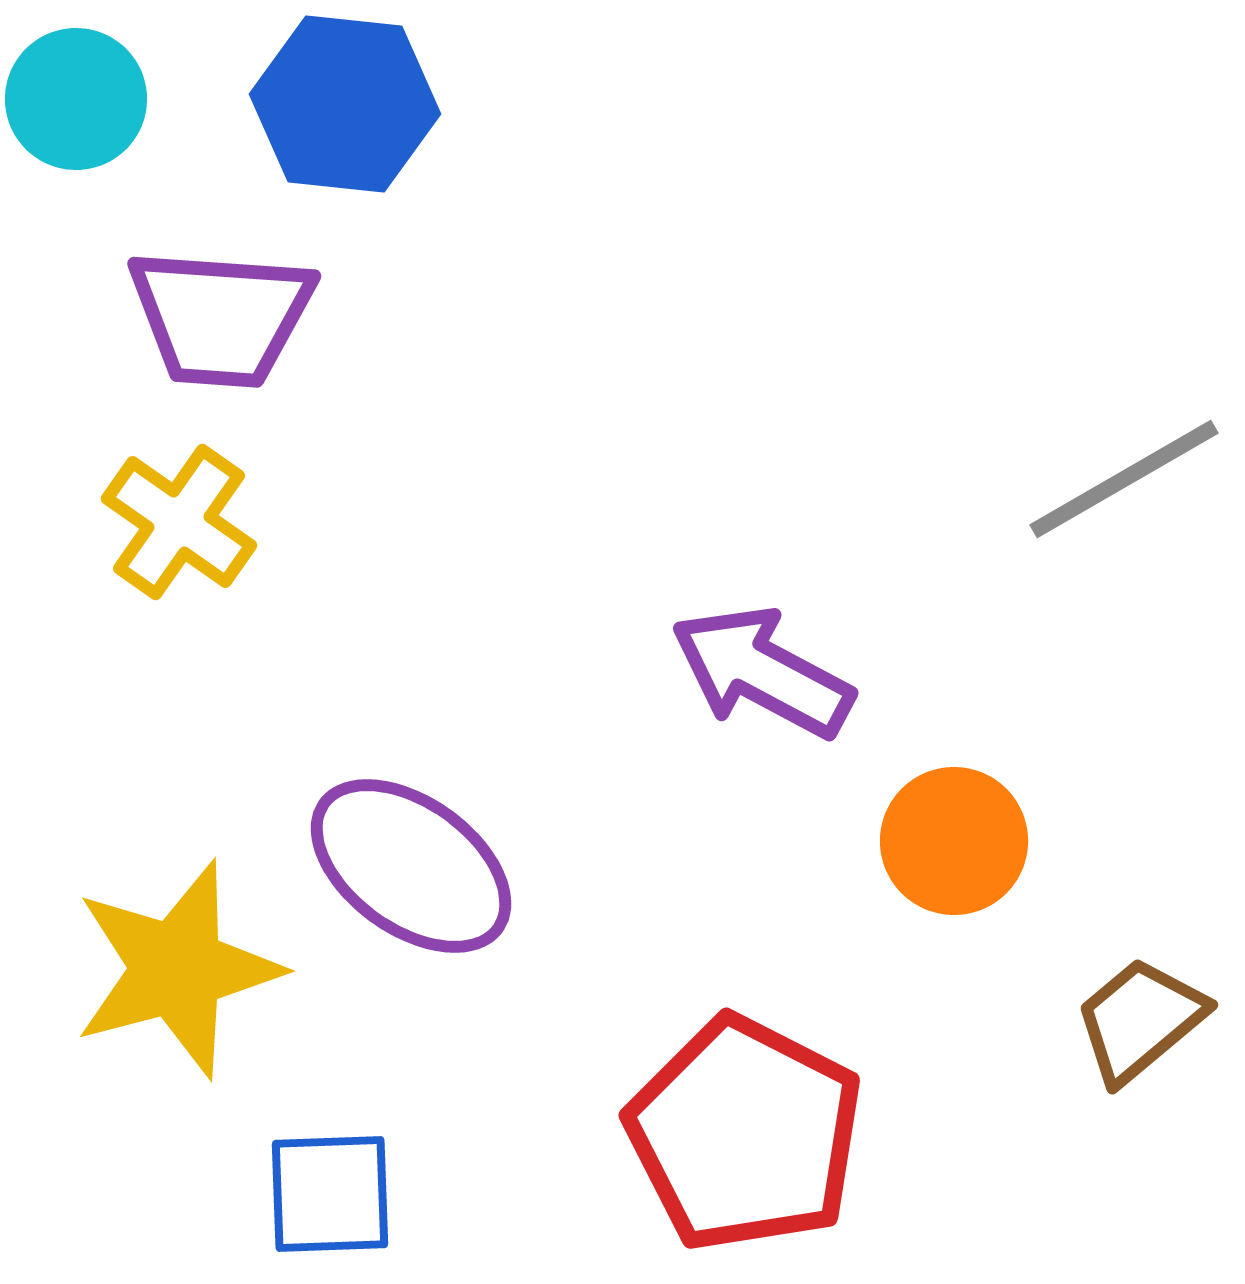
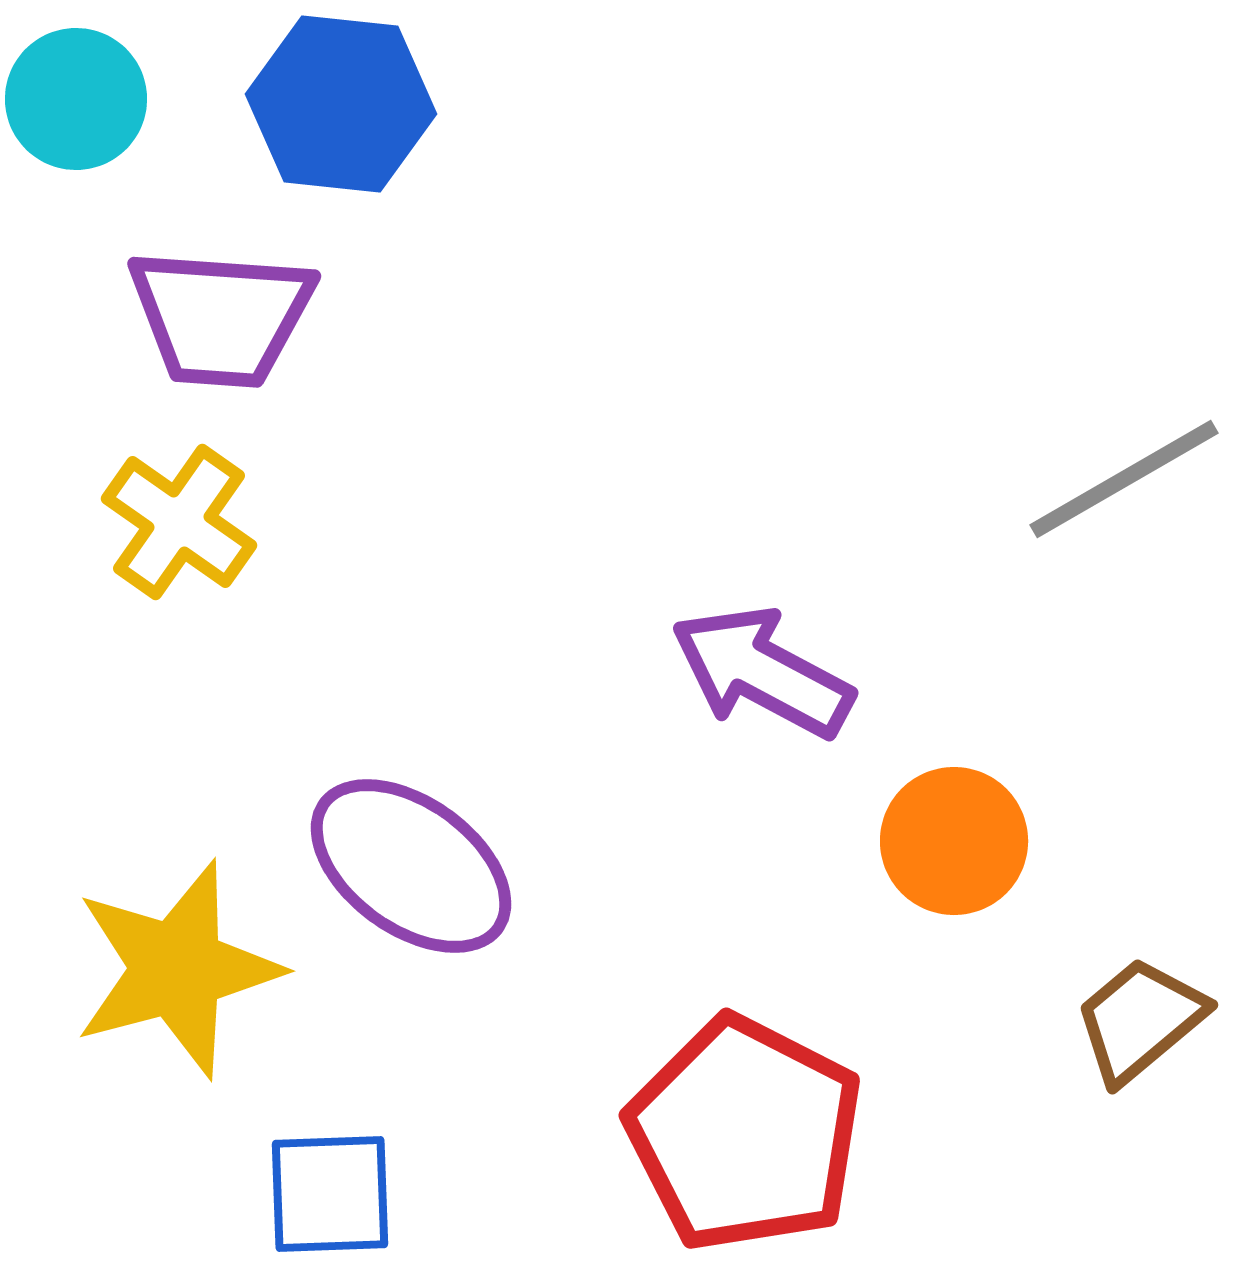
blue hexagon: moved 4 px left
